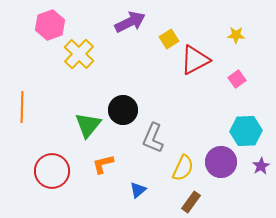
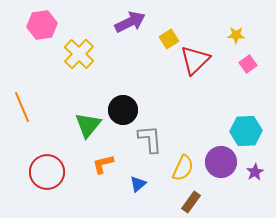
pink hexagon: moved 8 px left; rotated 12 degrees clockwise
red triangle: rotated 16 degrees counterclockwise
pink square: moved 11 px right, 15 px up
orange line: rotated 24 degrees counterclockwise
gray L-shape: moved 3 px left, 1 px down; rotated 152 degrees clockwise
purple star: moved 6 px left, 6 px down
red circle: moved 5 px left, 1 px down
blue triangle: moved 6 px up
